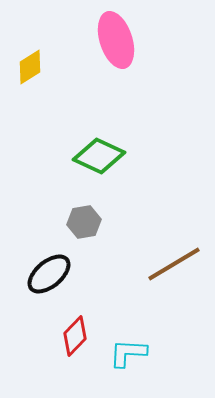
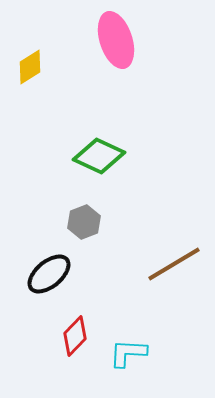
gray hexagon: rotated 12 degrees counterclockwise
